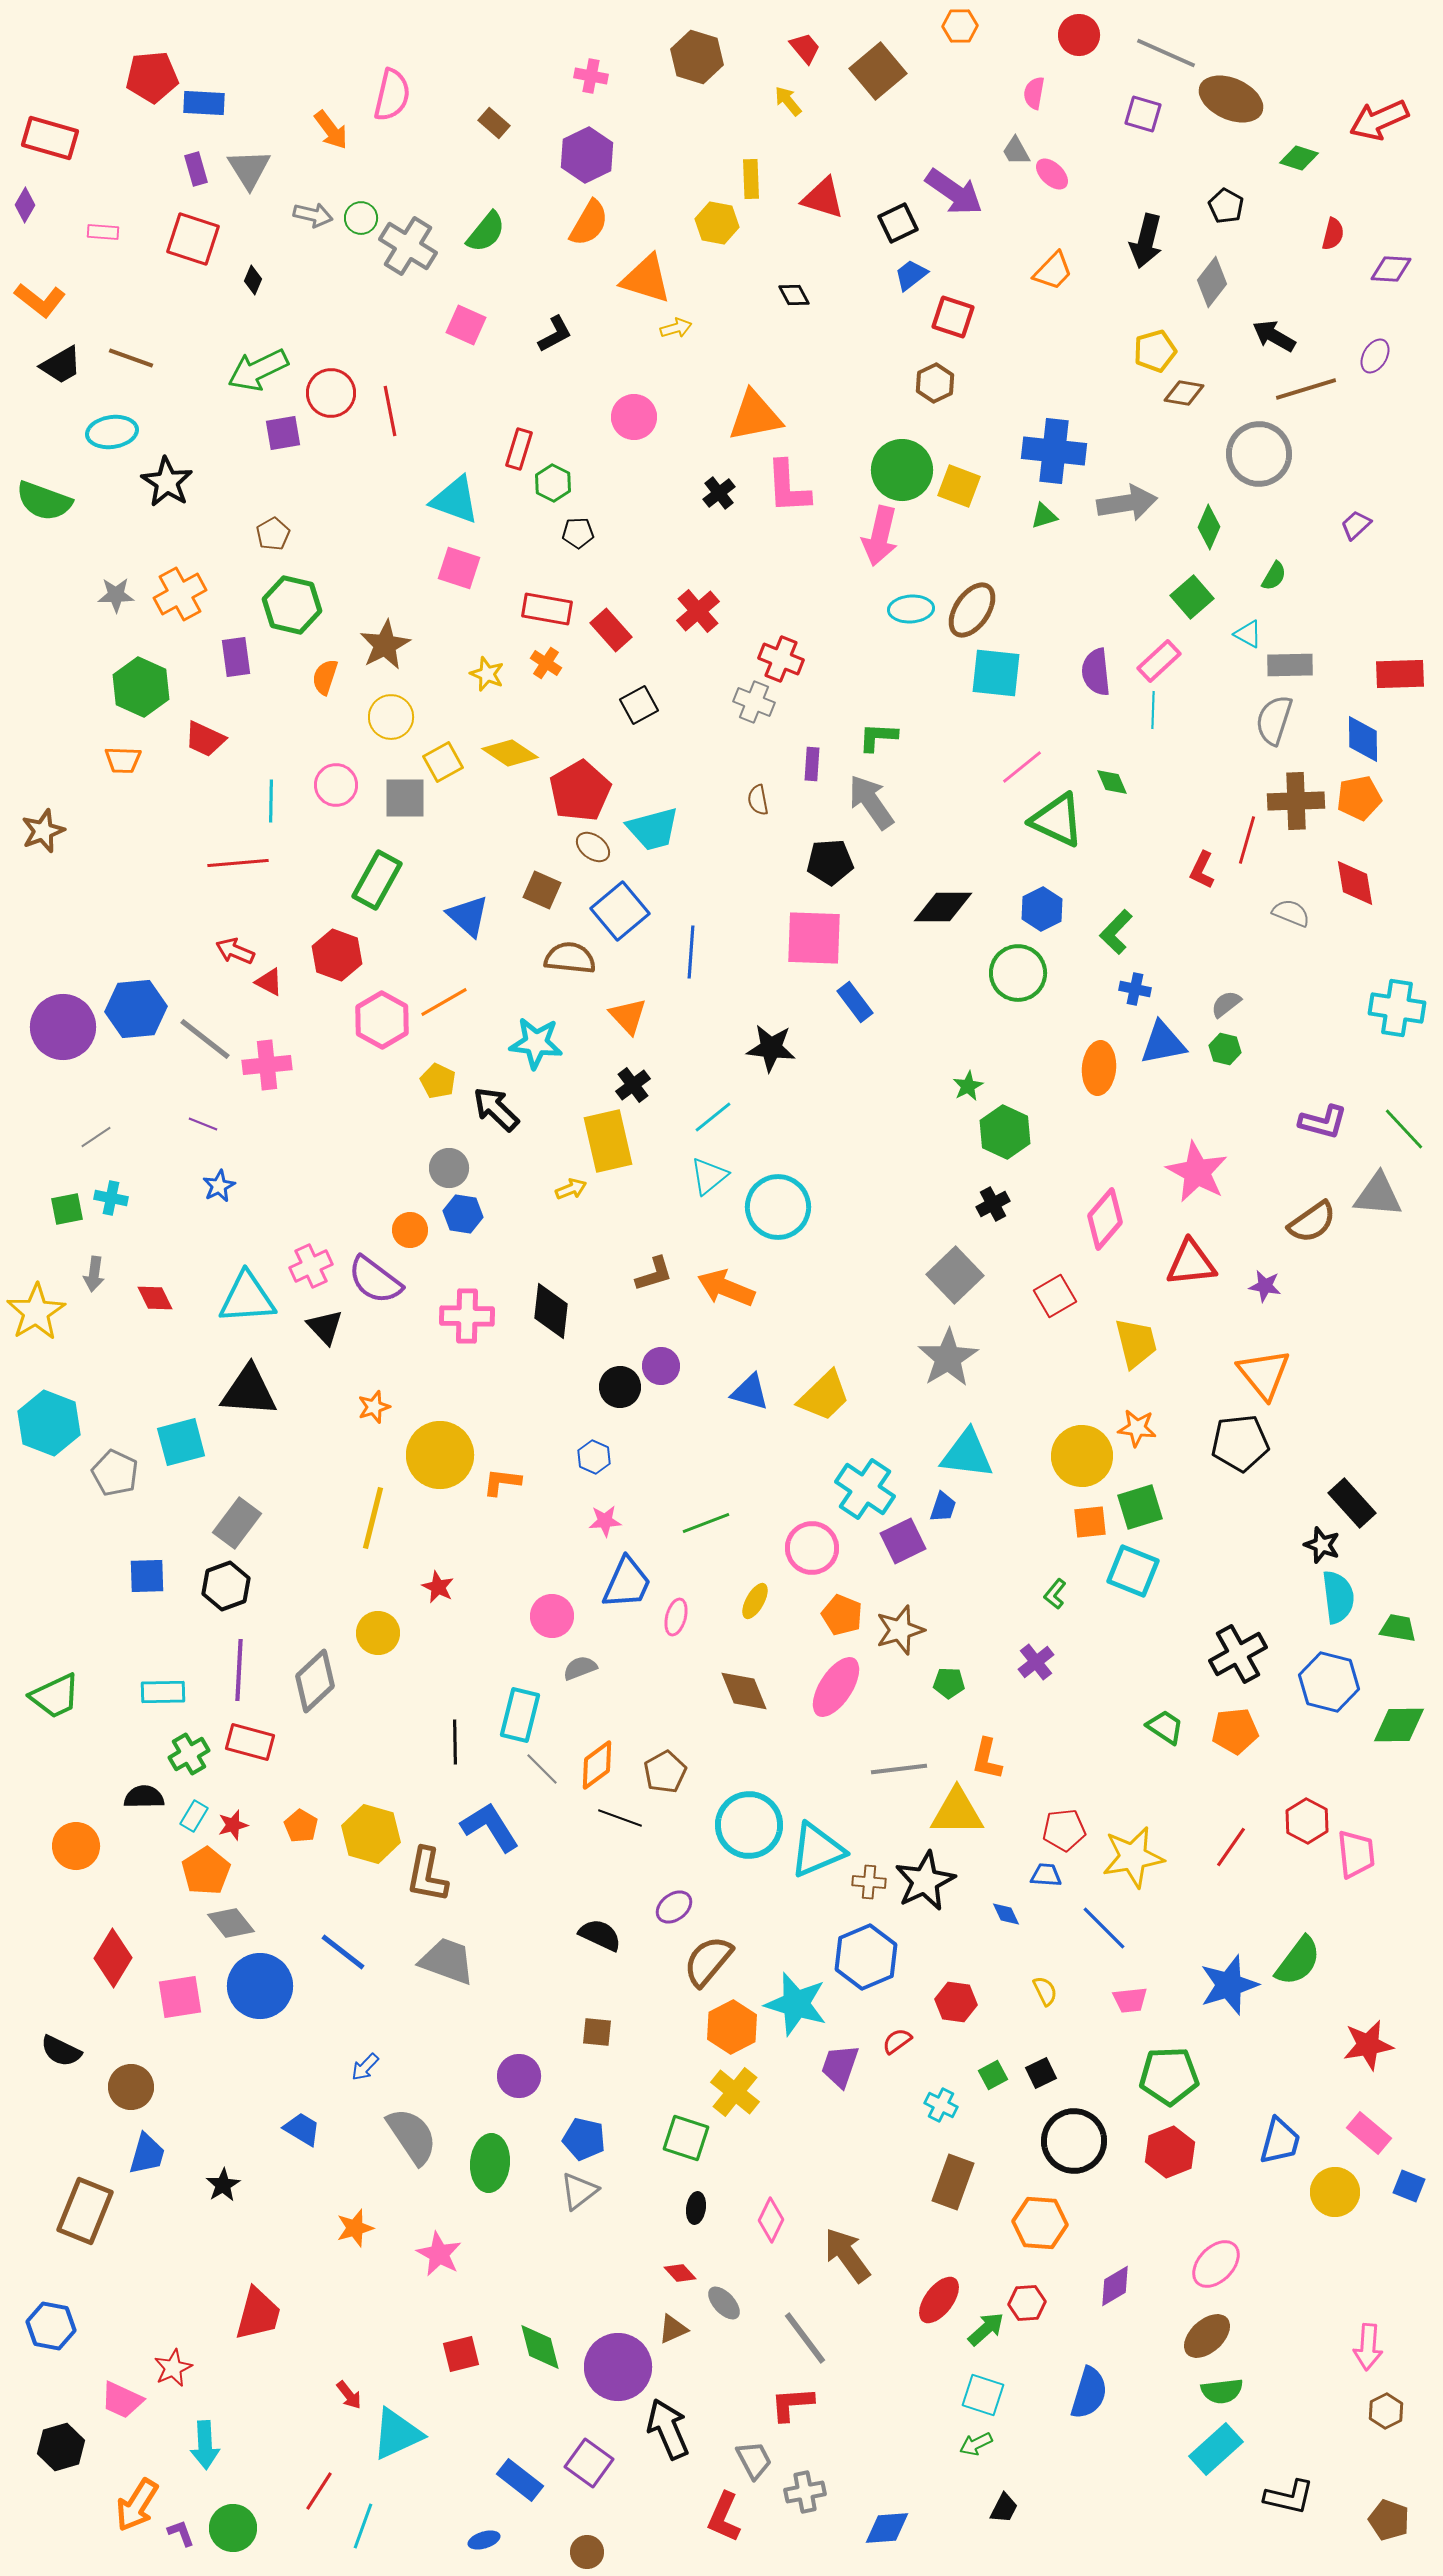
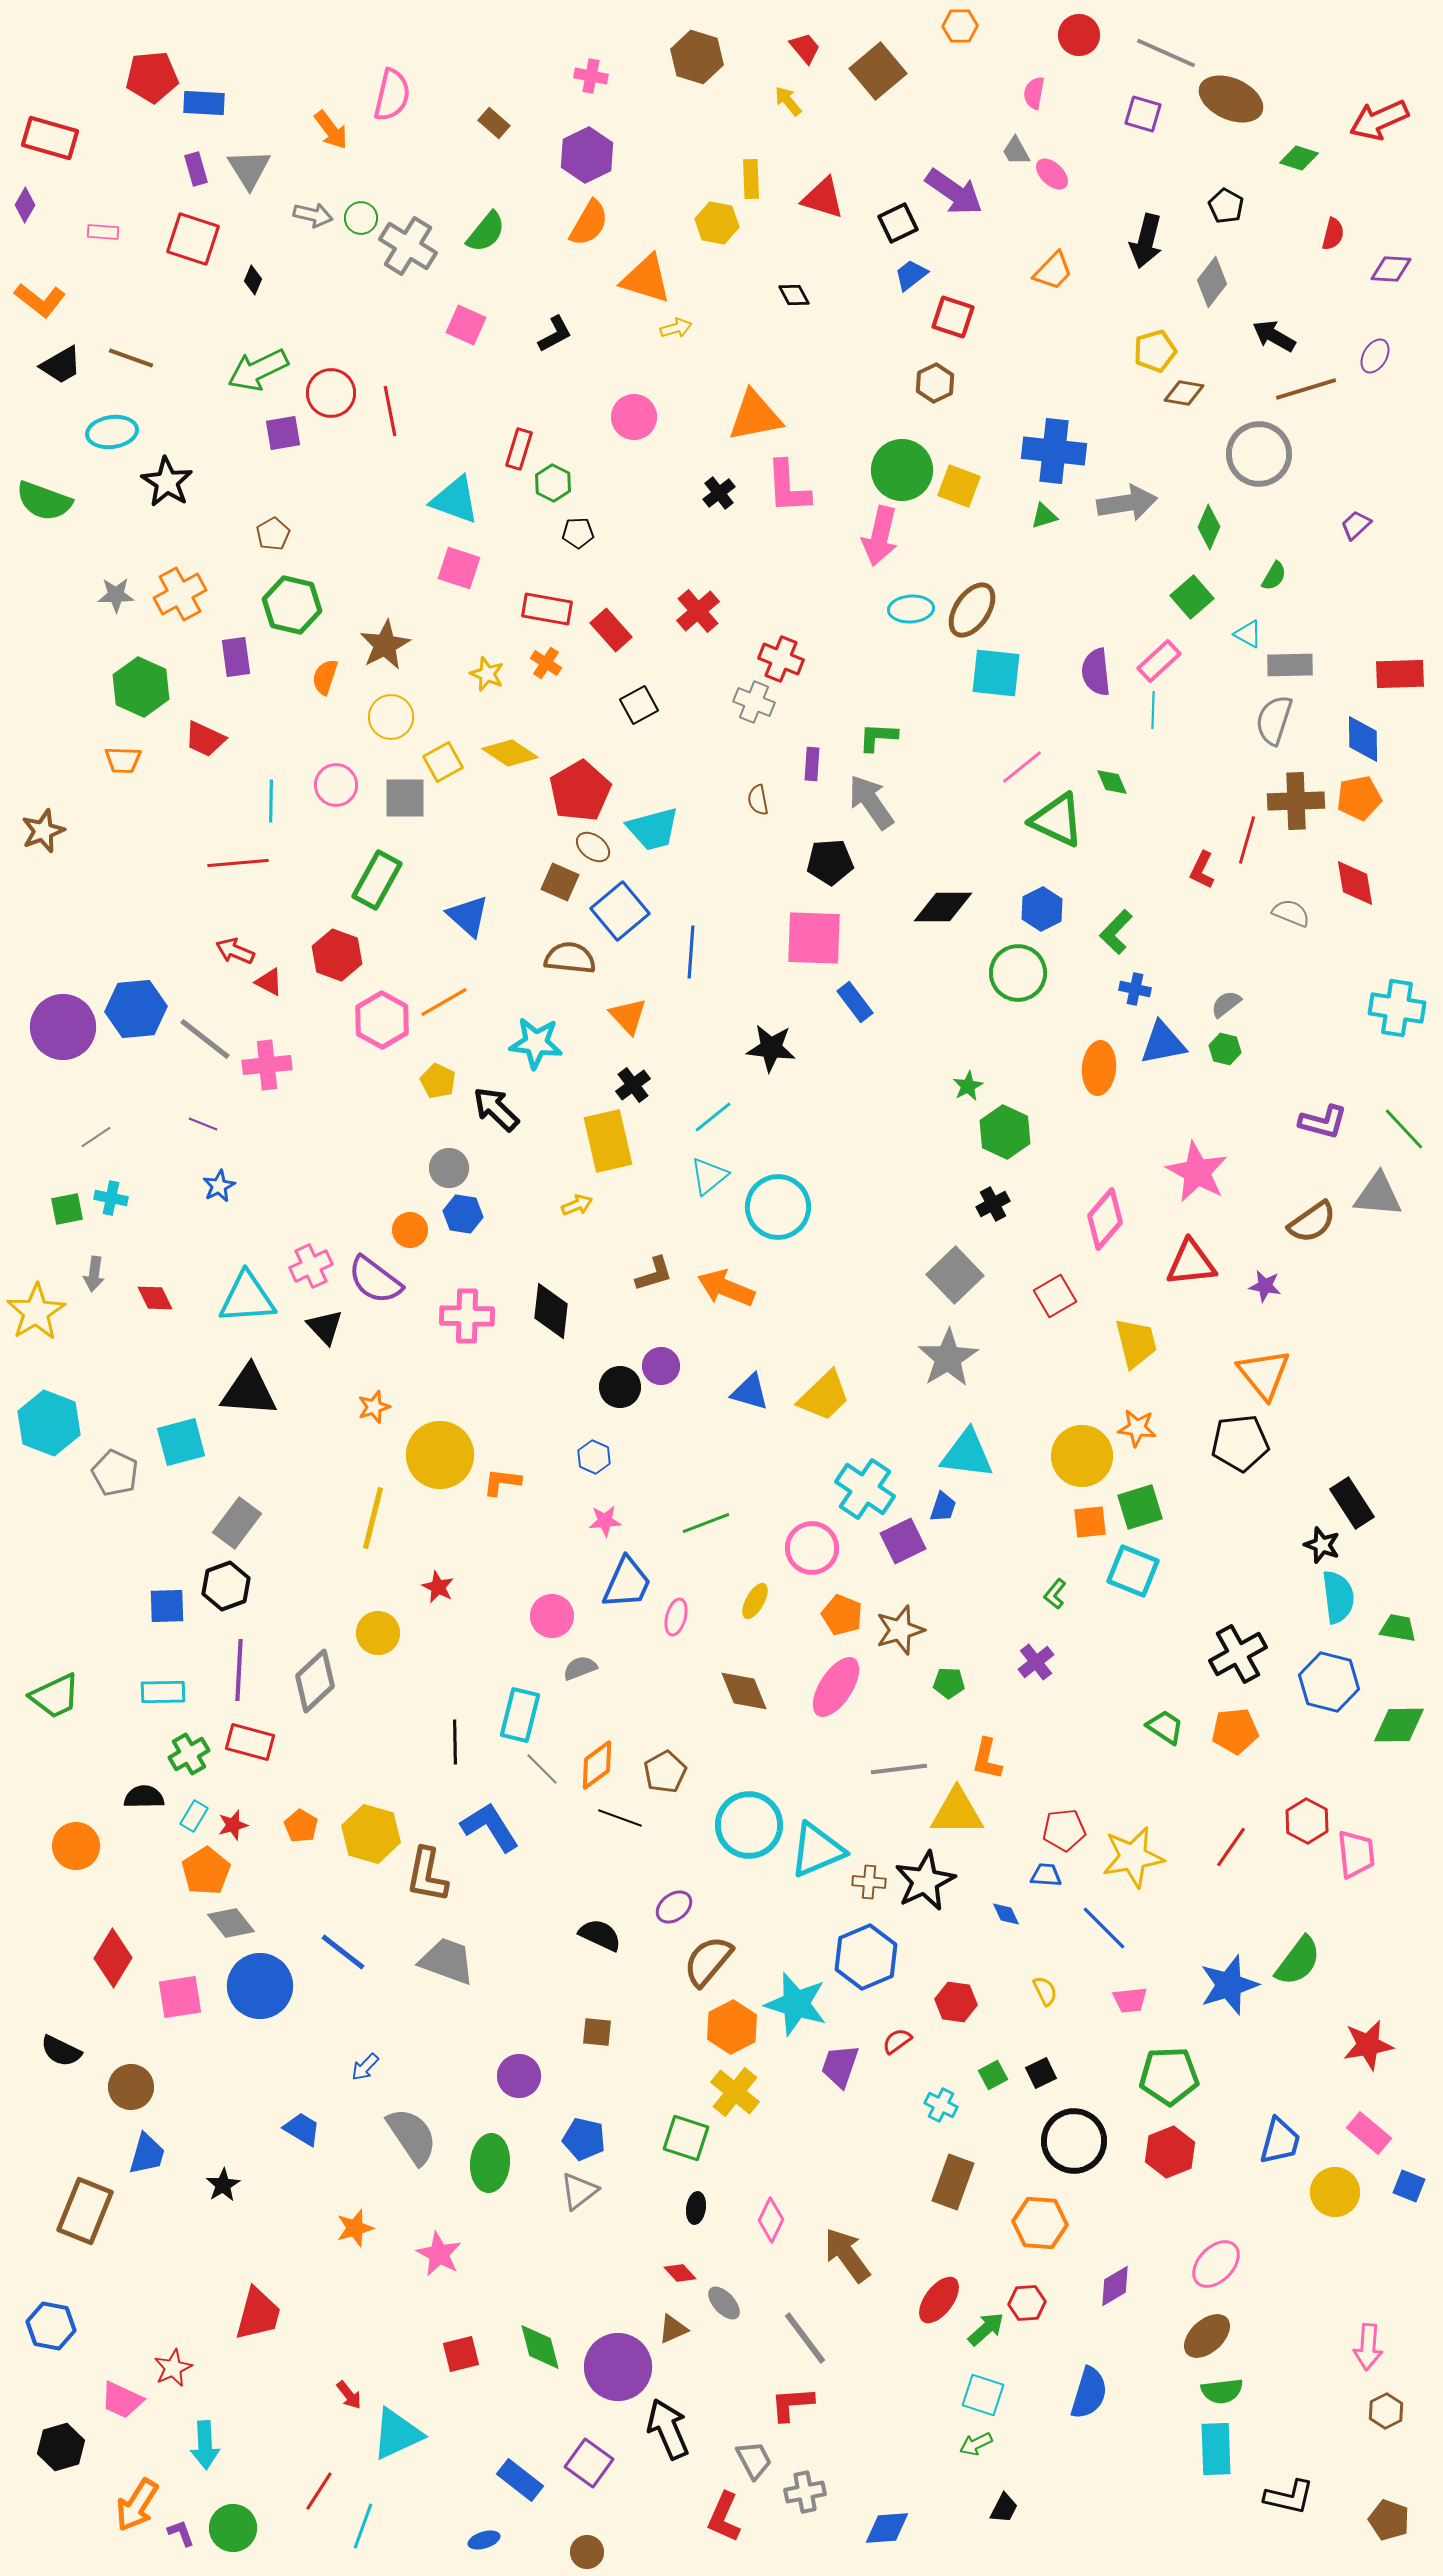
brown square at (542, 890): moved 18 px right, 8 px up
yellow arrow at (571, 1189): moved 6 px right, 16 px down
black rectangle at (1352, 1503): rotated 9 degrees clockwise
blue square at (147, 1576): moved 20 px right, 30 px down
cyan rectangle at (1216, 2449): rotated 50 degrees counterclockwise
